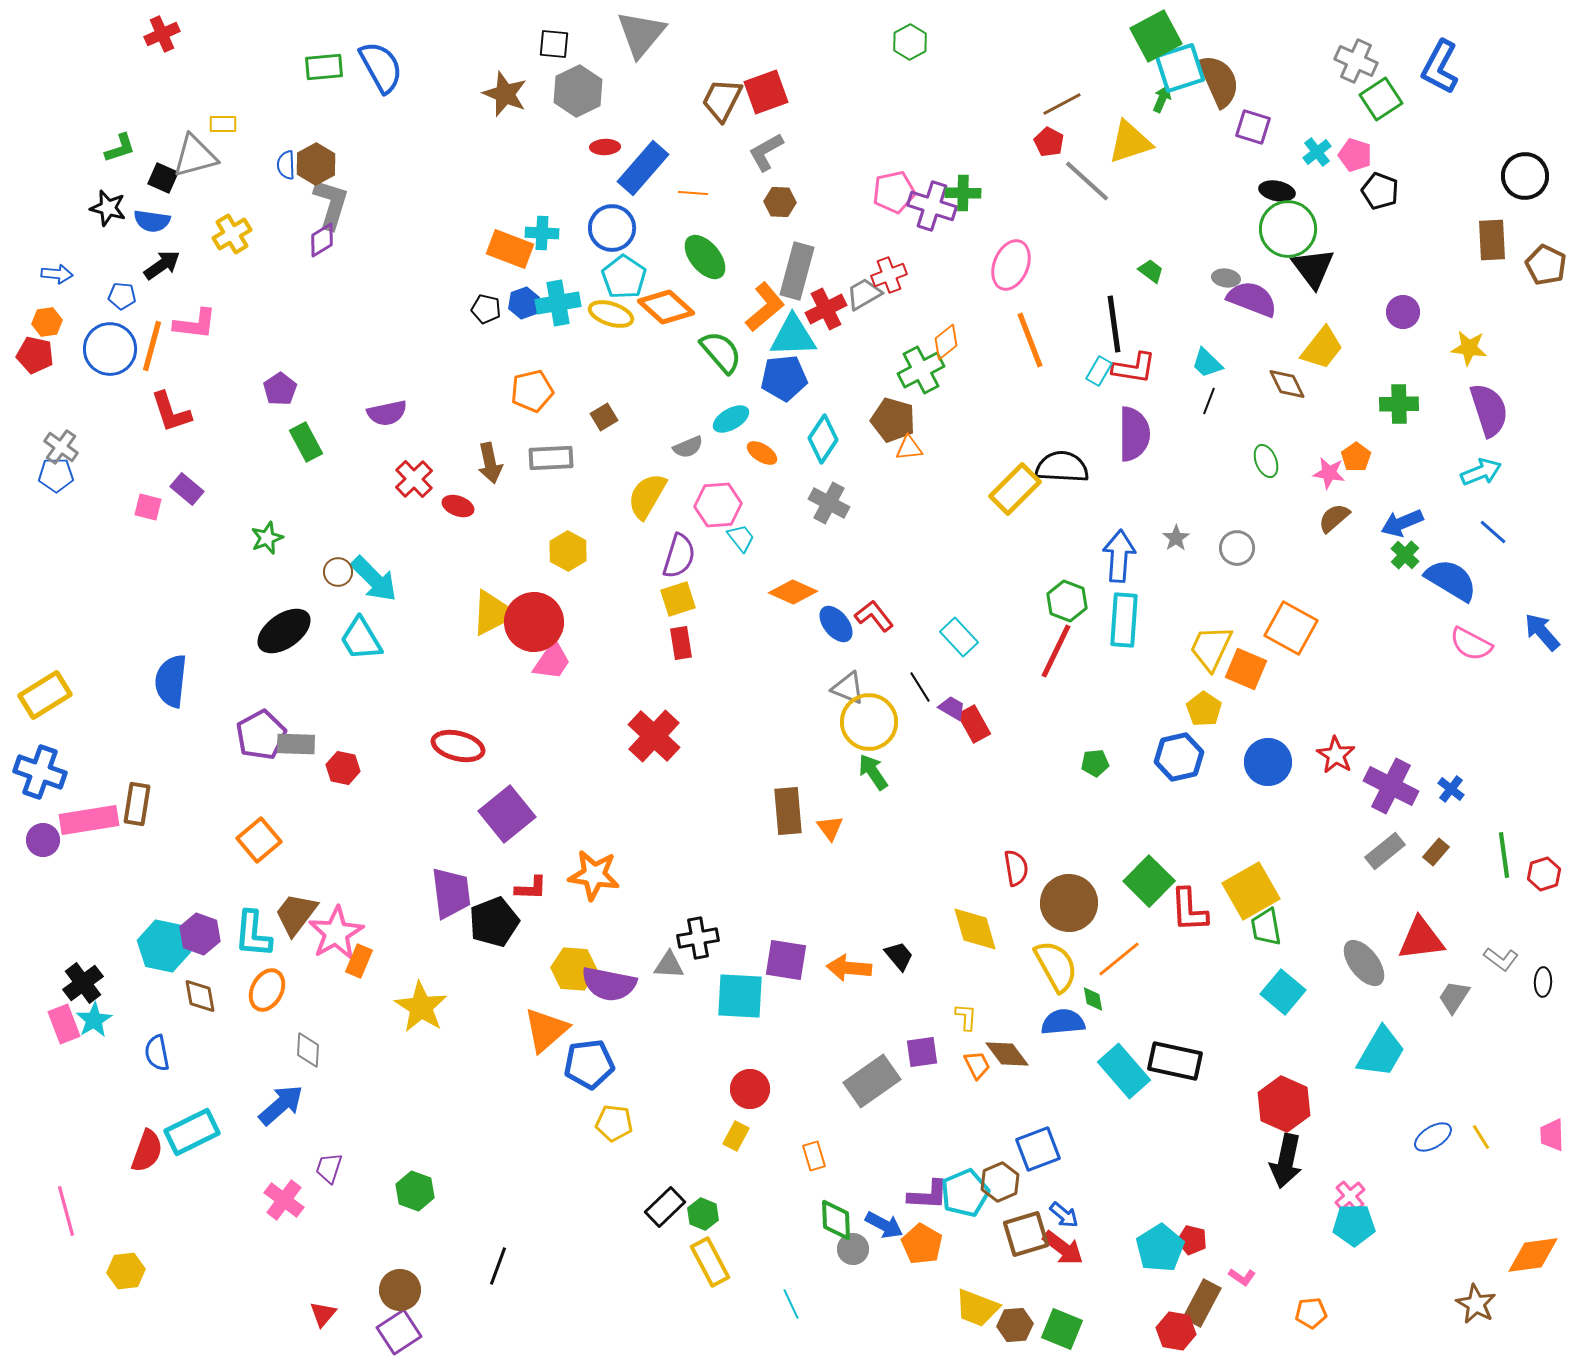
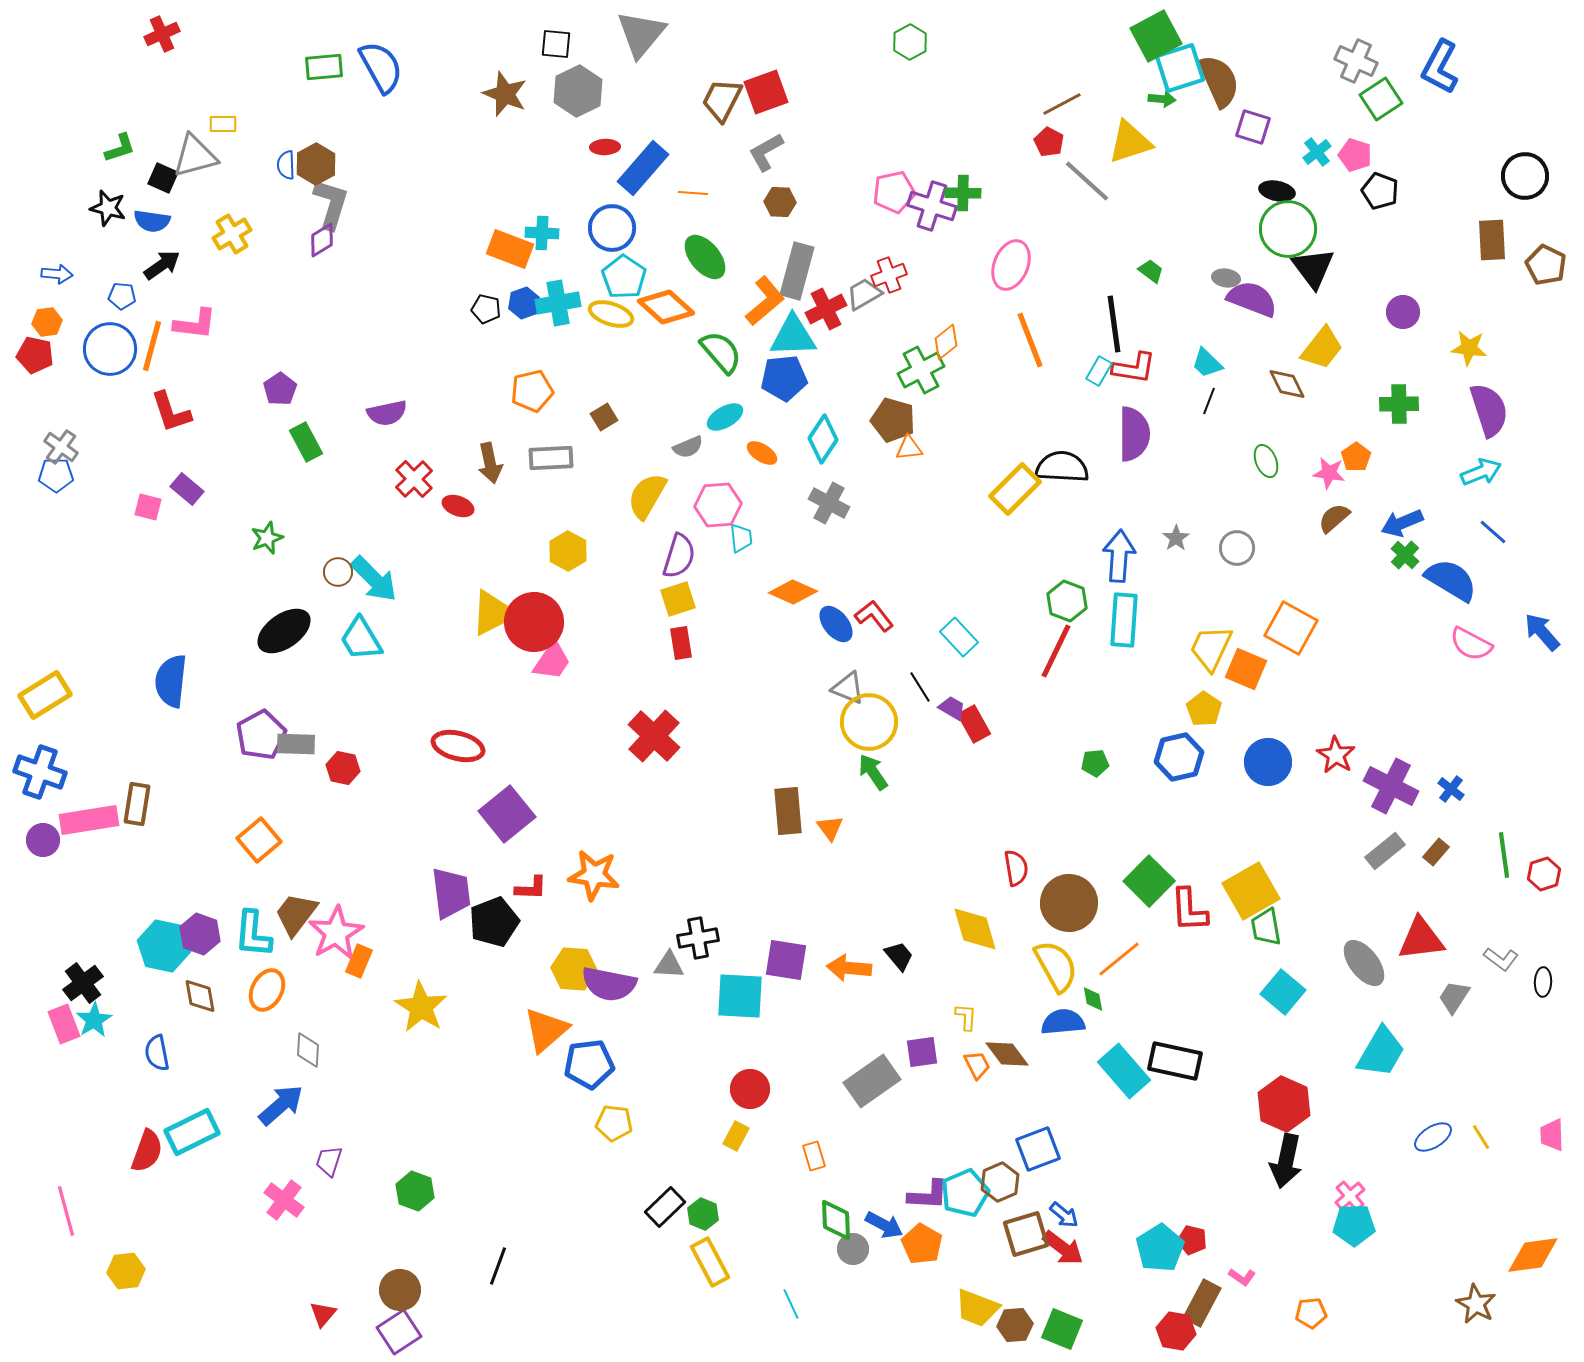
black square at (554, 44): moved 2 px right
green arrow at (1162, 99): rotated 72 degrees clockwise
orange L-shape at (765, 307): moved 6 px up
cyan ellipse at (731, 419): moved 6 px left, 2 px up
cyan trapezoid at (741, 538): rotated 32 degrees clockwise
purple trapezoid at (329, 1168): moved 7 px up
